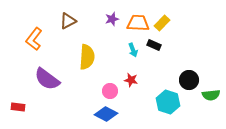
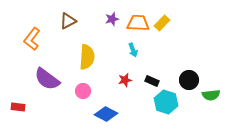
orange L-shape: moved 2 px left
black rectangle: moved 2 px left, 36 px down
red star: moved 6 px left; rotated 24 degrees counterclockwise
pink circle: moved 27 px left
cyan hexagon: moved 2 px left
